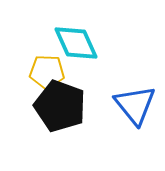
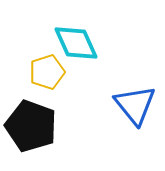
yellow pentagon: rotated 20 degrees counterclockwise
black pentagon: moved 29 px left, 20 px down
